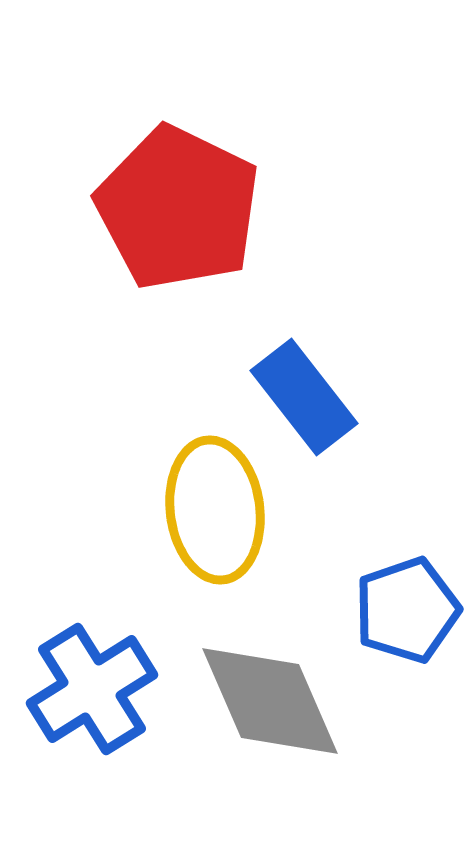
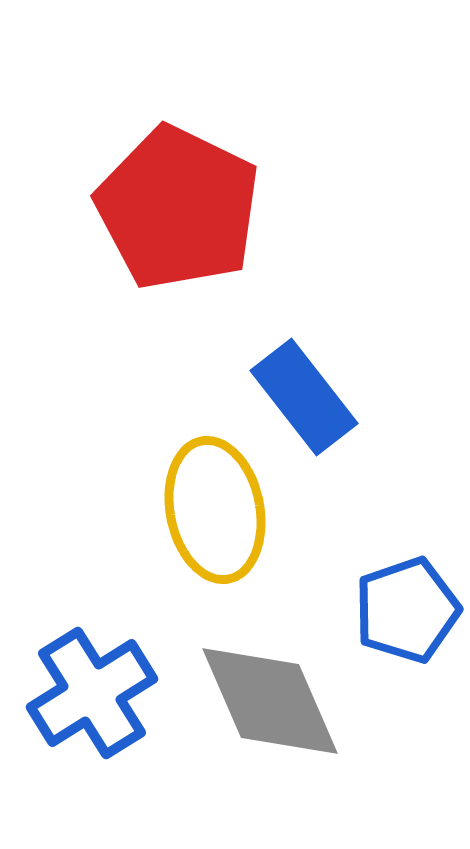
yellow ellipse: rotated 4 degrees counterclockwise
blue cross: moved 4 px down
